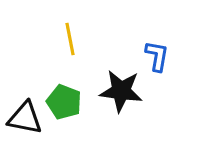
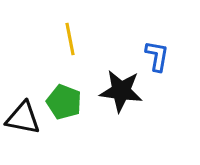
black triangle: moved 2 px left
